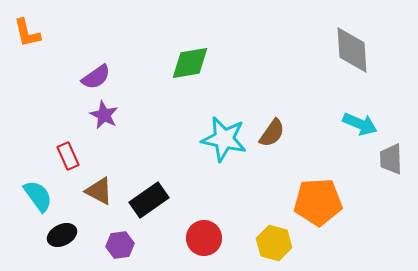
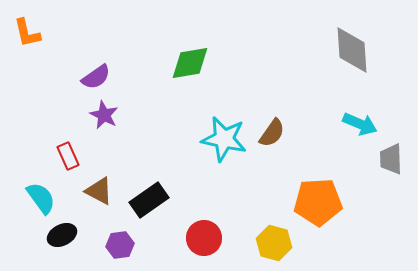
cyan semicircle: moved 3 px right, 2 px down
